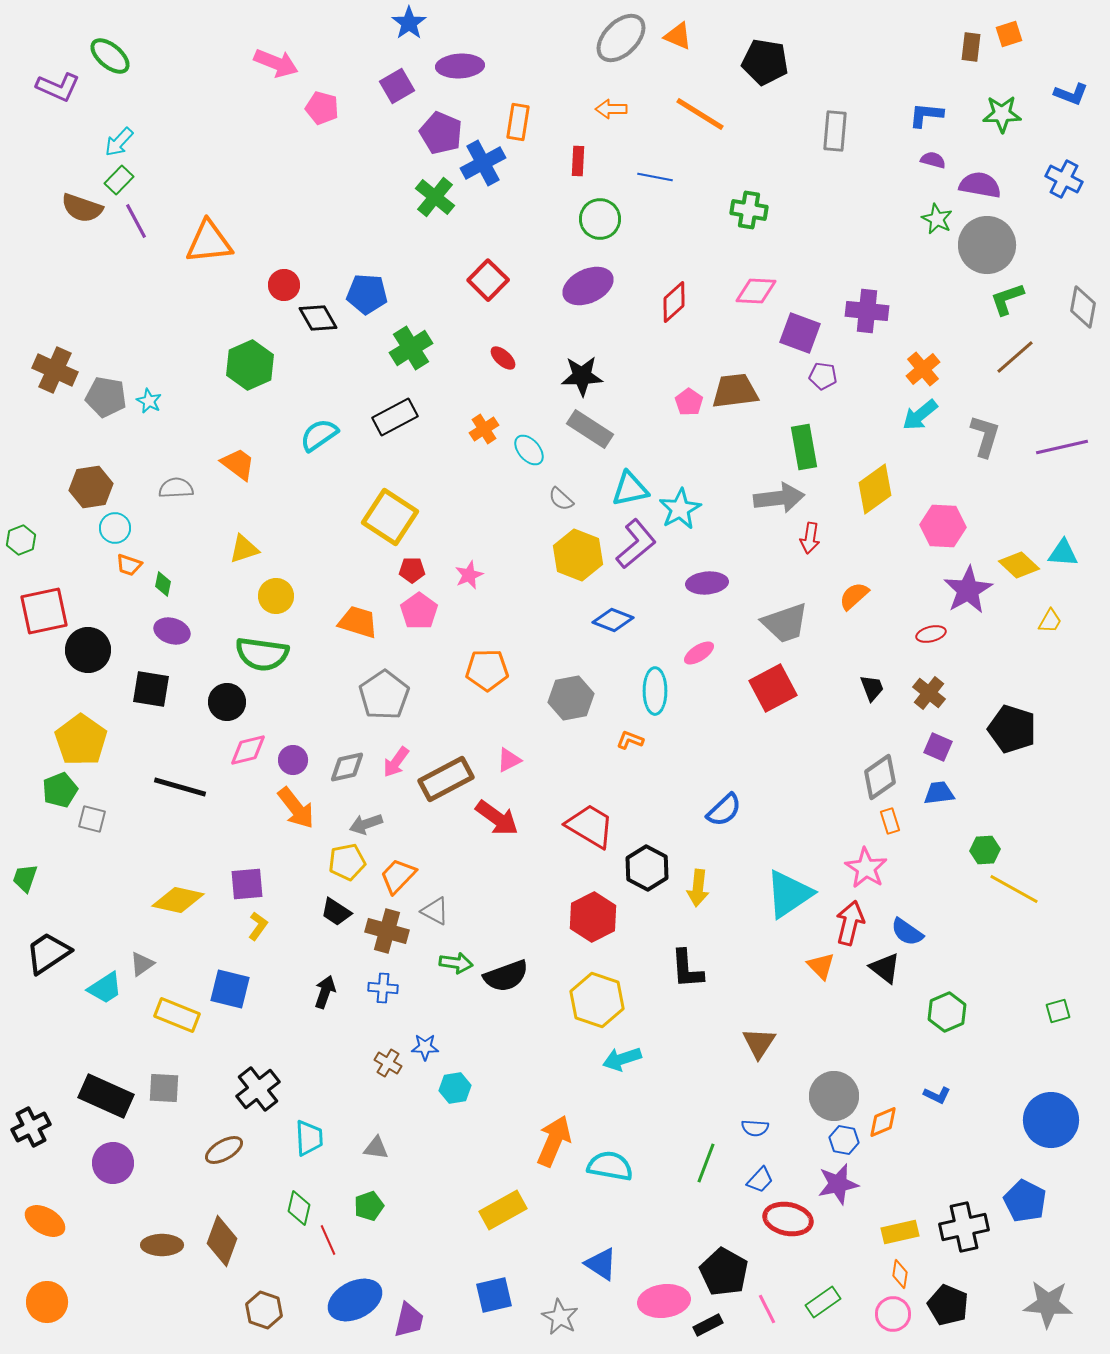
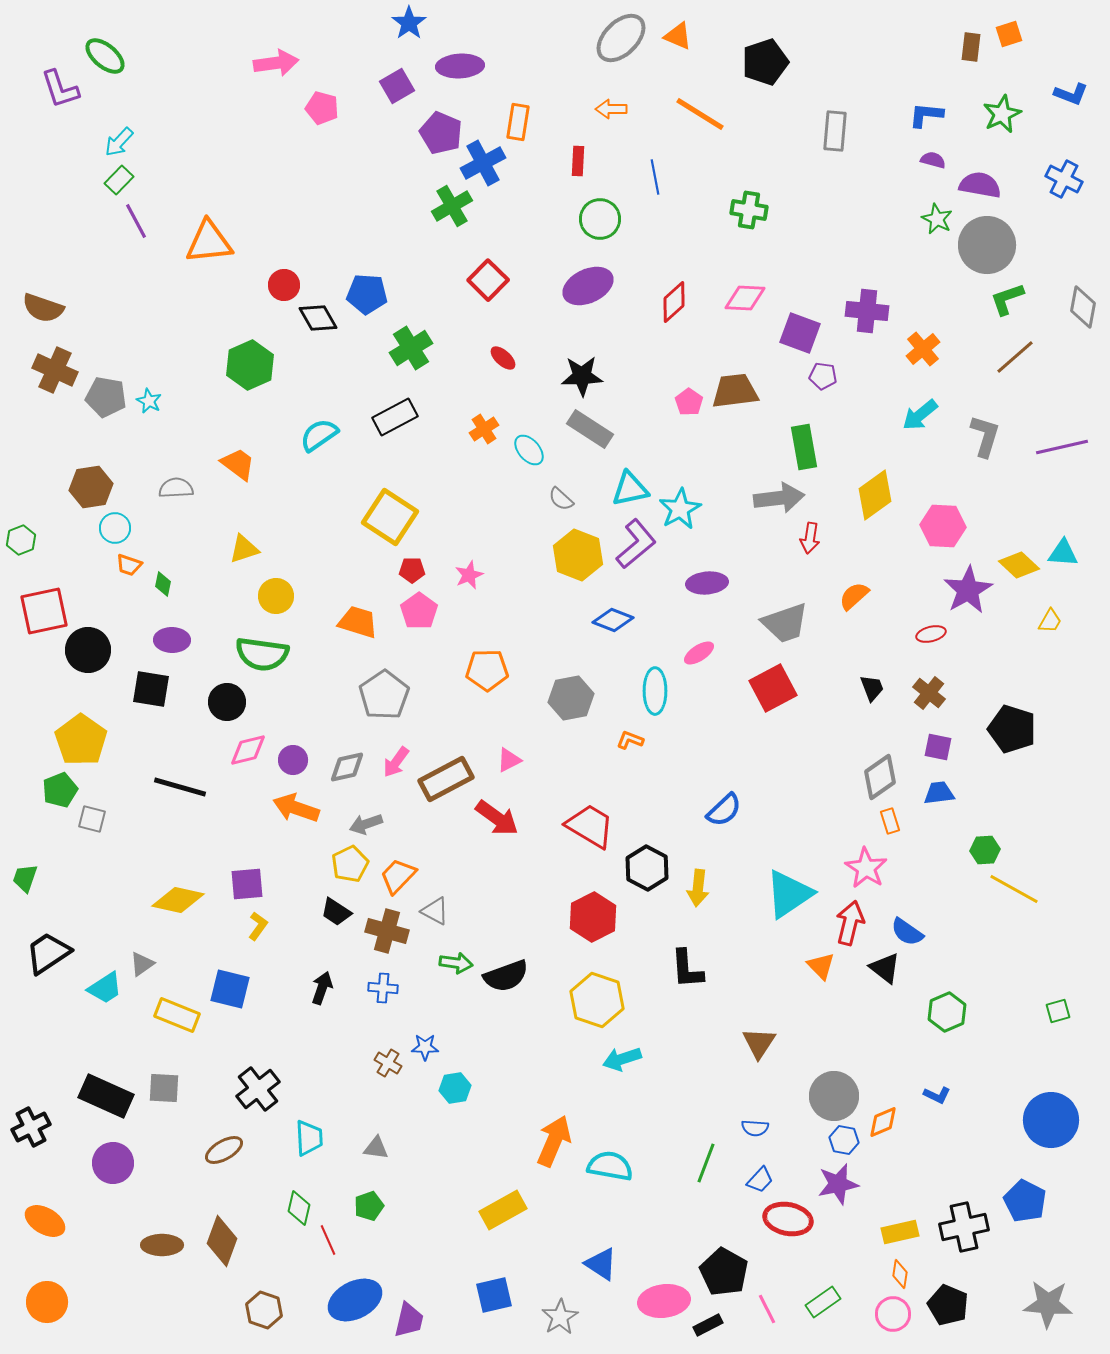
green ellipse at (110, 56): moved 5 px left
black pentagon at (765, 62): rotated 27 degrees counterclockwise
pink arrow at (276, 63): rotated 30 degrees counterclockwise
purple L-shape at (58, 87): moved 2 px right, 2 px down; rotated 48 degrees clockwise
green star at (1002, 114): rotated 24 degrees counterclockwise
blue line at (655, 177): rotated 68 degrees clockwise
green cross at (435, 197): moved 17 px right, 9 px down; rotated 21 degrees clockwise
brown semicircle at (82, 208): moved 39 px left, 100 px down
pink diamond at (756, 291): moved 11 px left, 7 px down
orange cross at (923, 369): moved 20 px up
yellow diamond at (875, 489): moved 6 px down
purple ellipse at (172, 631): moved 9 px down; rotated 16 degrees counterclockwise
purple square at (938, 747): rotated 12 degrees counterclockwise
orange arrow at (296, 808): rotated 147 degrees clockwise
yellow pentagon at (347, 862): moved 3 px right, 2 px down; rotated 15 degrees counterclockwise
black arrow at (325, 992): moved 3 px left, 4 px up
gray star at (560, 1317): rotated 12 degrees clockwise
